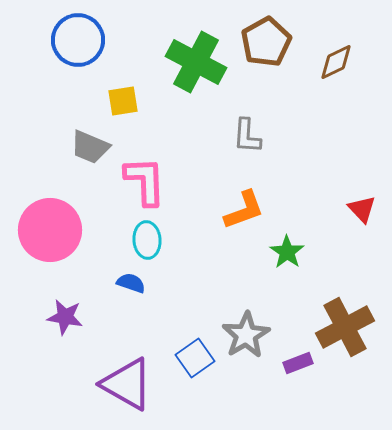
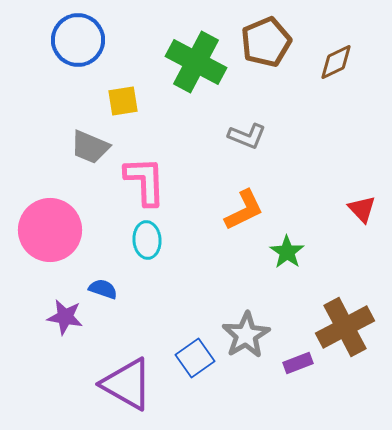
brown pentagon: rotated 6 degrees clockwise
gray L-shape: rotated 72 degrees counterclockwise
orange L-shape: rotated 6 degrees counterclockwise
blue semicircle: moved 28 px left, 6 px down
